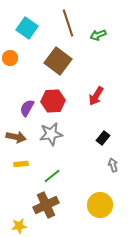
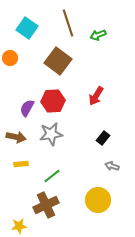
gray arrow: moved 1 px left, 1 px down; rotated 56 degrees counterclockwise
yellow circle: moved 2 px left, 5 px up
